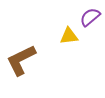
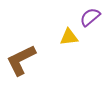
yellow triangle: moved 1 px down
